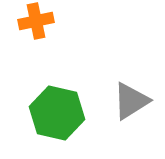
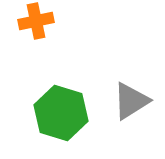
green hexagon: moved 4 px right; rotated 4 degrees clockwise
